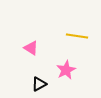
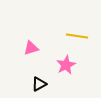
pink triangle: rotated 49 degrees counterclockwise
pink star: moved 5 px up
